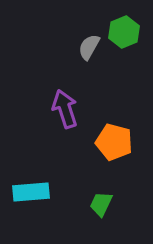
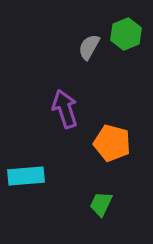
green hexagon: moved 2 px right, 2 px down
orange pentagon: moved 2 px left, 1 px down
cyan rectangle: moved 5 px left, 16 px up
